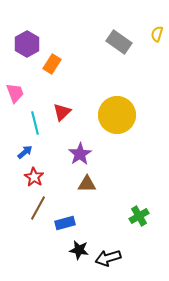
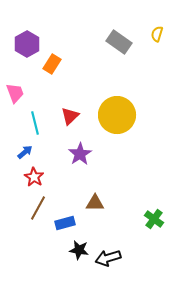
red triangle: moved 8 px right, 4 px down
brown triangle: moved 8 px right, 19 px down
green cross: moved 15 px right, 3 px down; rotated 24 degrees counterclockwise
